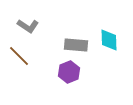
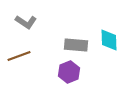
gray L-shape: moved 2 px left, 4 px up
brown line: rotated 65 degrees counterclockwise
